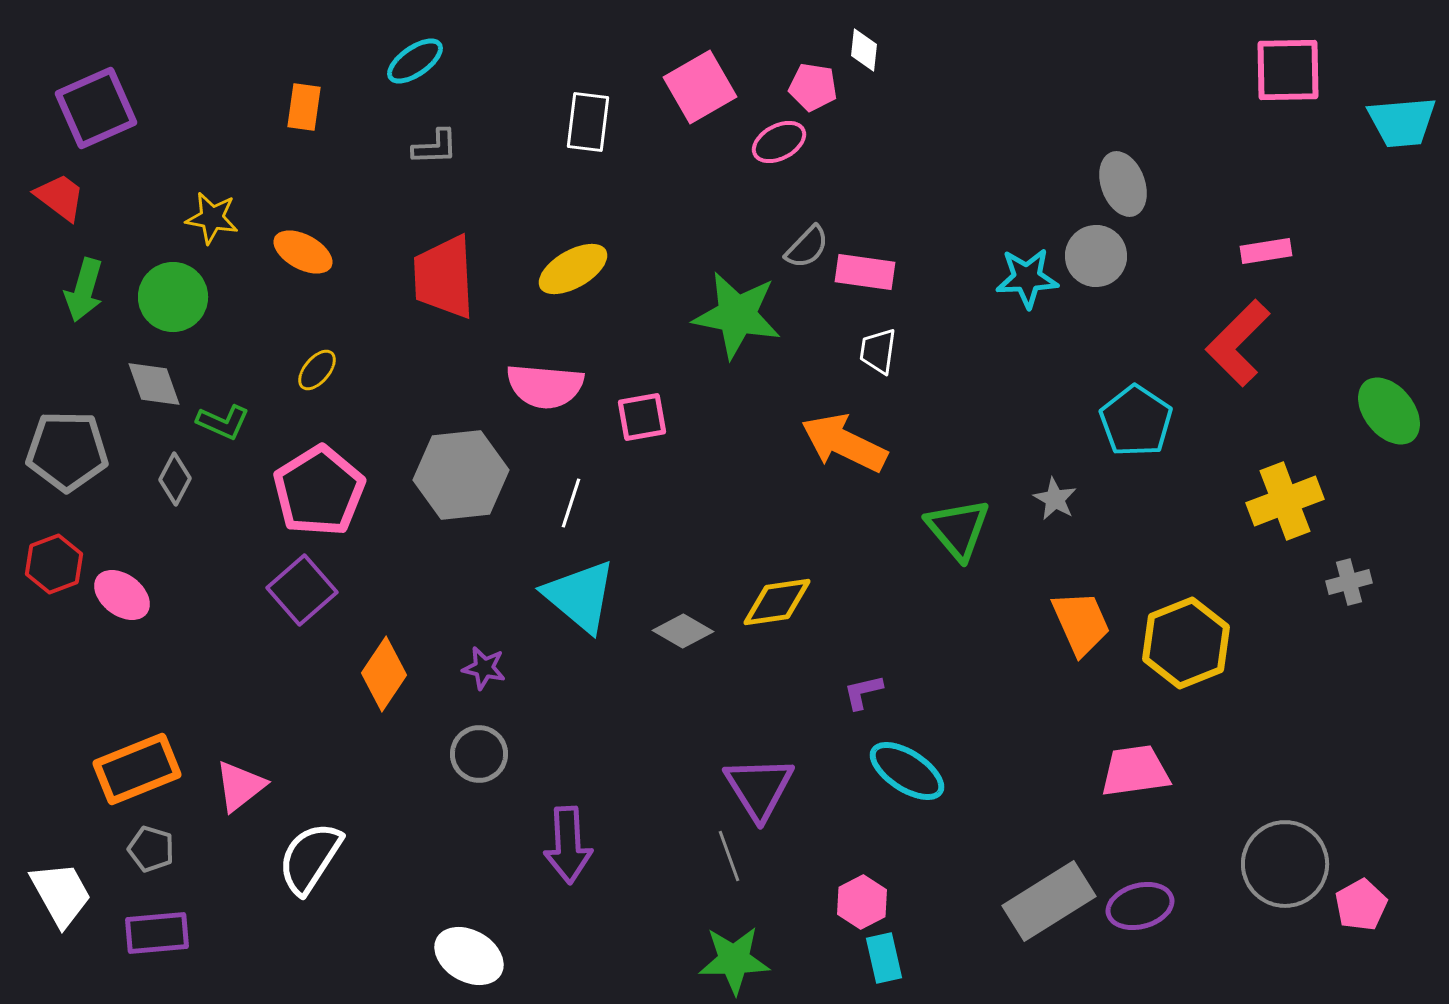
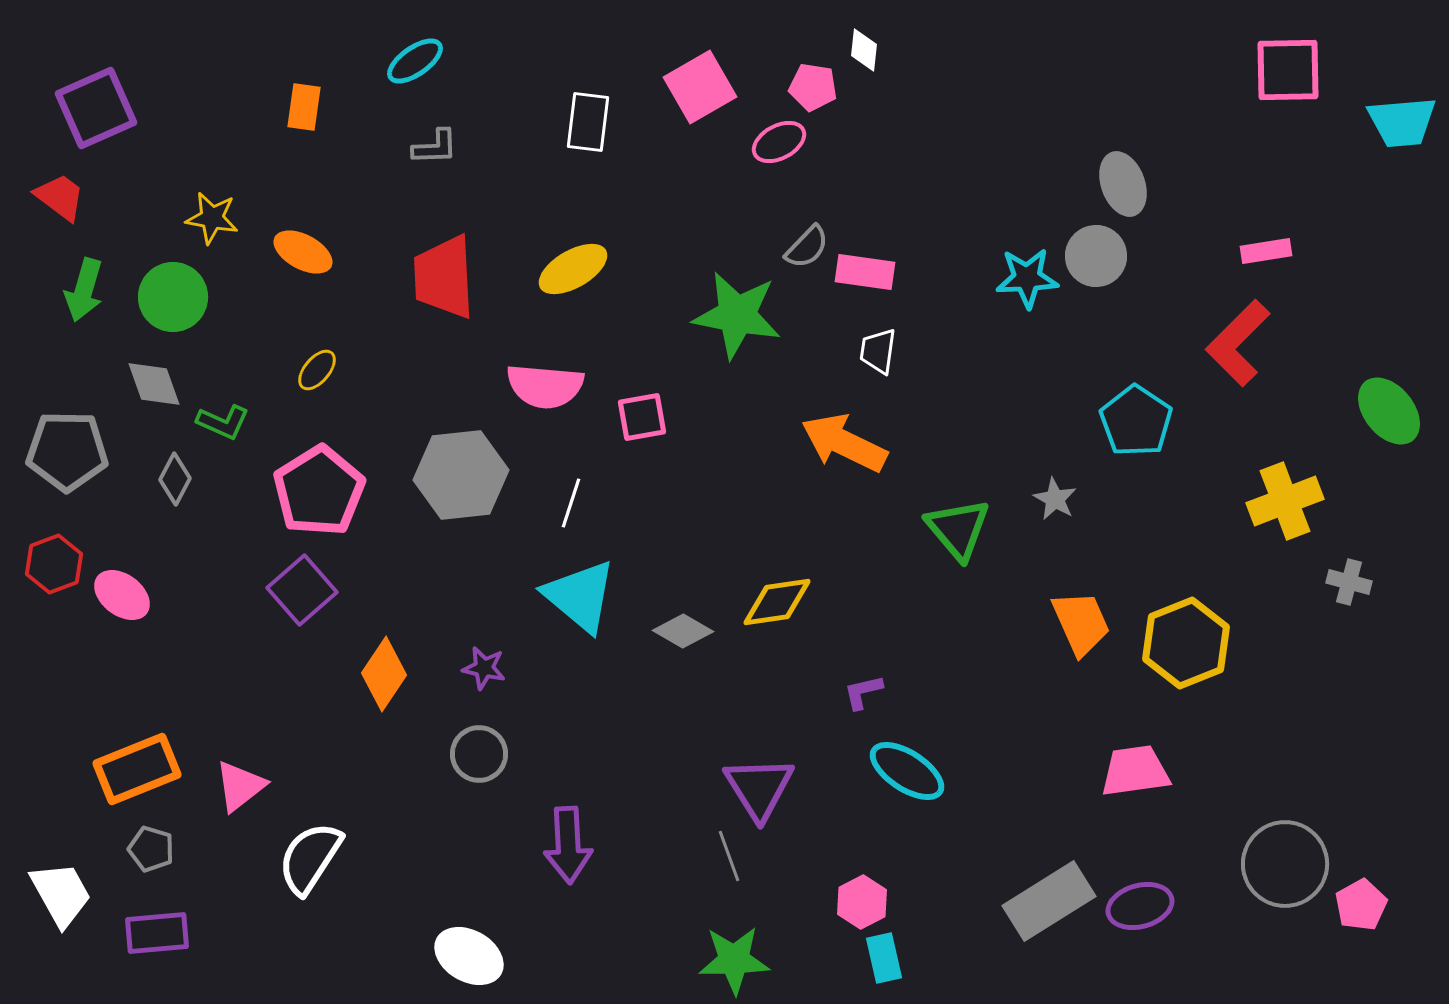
gray cross at (1349, 582): rotated 30 degrees clockwise
